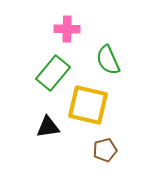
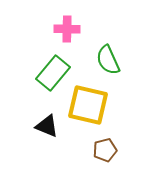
black triangle: moved 1 px left, 1 px up; rotated 30 degrees clockwise
